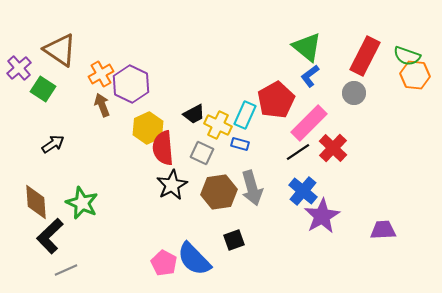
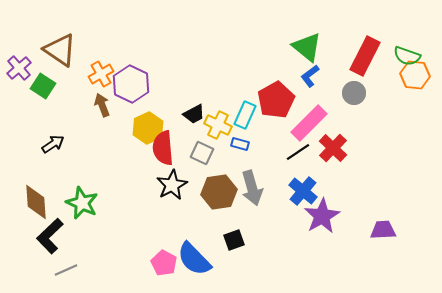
green square: moved 3 px up
